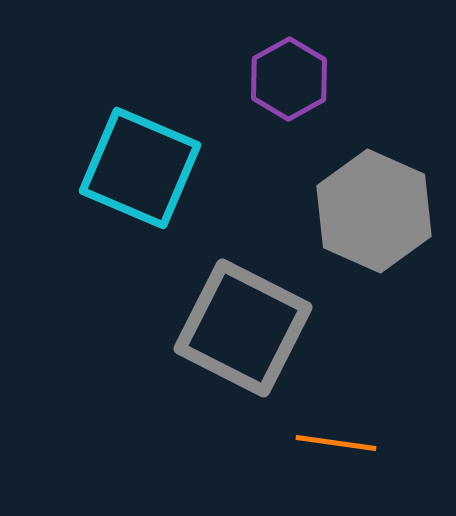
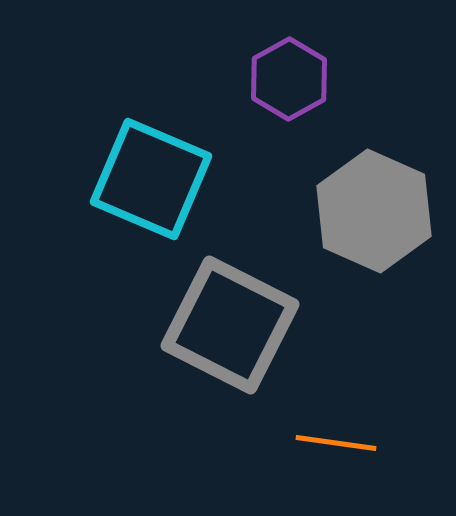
cyan square: moved 11 px right, 11 px down
gray square: moved 13 px left, 3 px up
